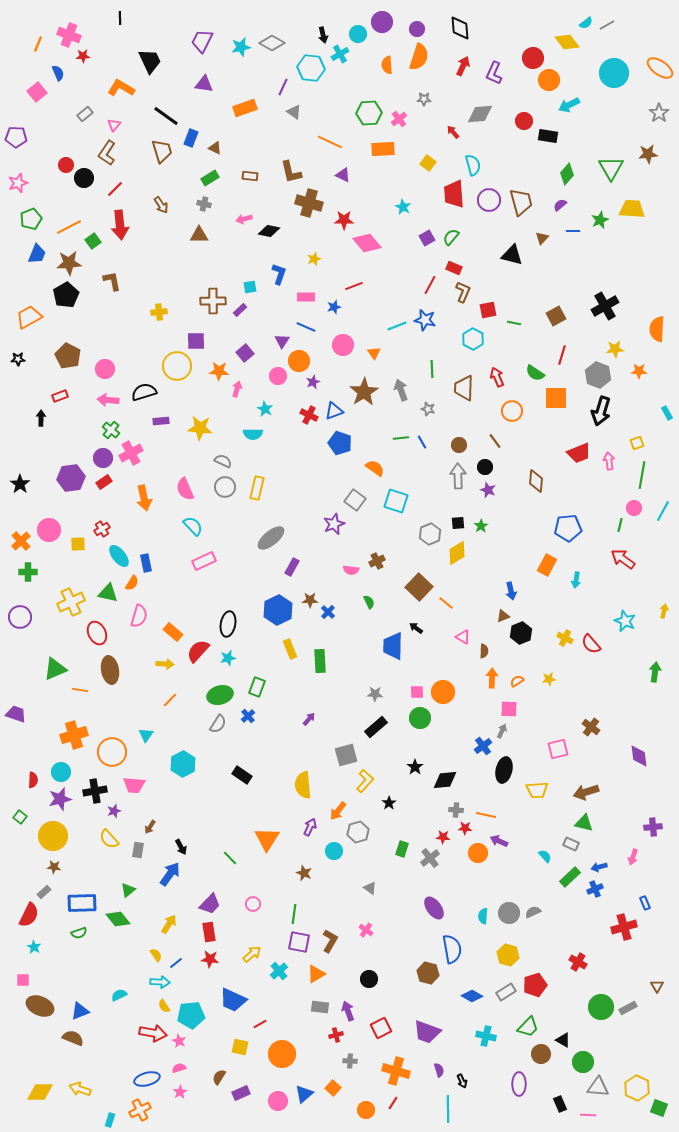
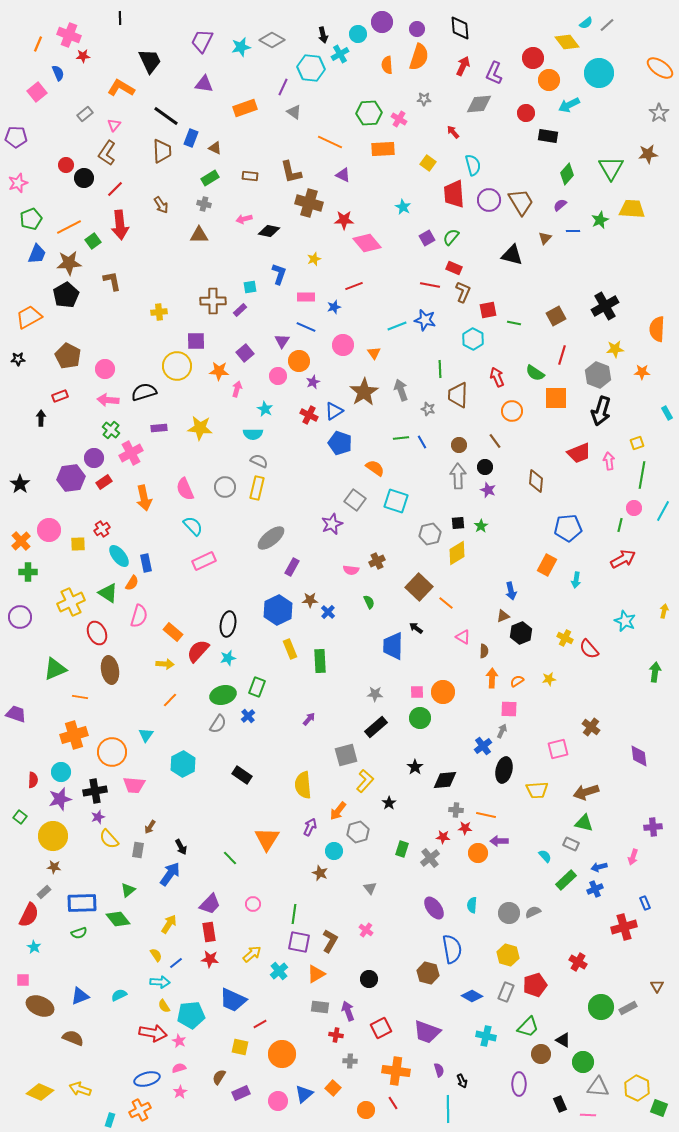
gray line at (607, 25): rotated 14 degrees counterclockwise
gray diamond at (272, 43): moved 3 px up
cyan circle at (614, 73): moved 15 px left
gray diamond at (480, 114): moved 1 px left, 10 px up
pink cross at (399, 119): rotated 21 degrees counterclockwise
red circle at (524, 121): moved 2 px right, 8 px up
brown trapezoid at (162, 151): rotated 15 degrees clockwise
brown trapezoid at (521, 202): rotated 16 degrees counterclockwise
brown triangle at (542, 238): moved 3 px right
red line at (430, 285): rotated 72 degrees clockwise
green line at (432, 369): moved 8 px right
orange star at (639, 371): moved 3 px right, 1 px down
brown trapezoid at (464, 388): moved 6 px left, 7 px down
blue triangle at (334, 411): rotated 12 degrees counterclockwise
purple rectangle at (161, 421): moved 2 px left, 7 px down
purple circle at (103, 458): moved 9 px left
gray semicircle at (223, 461): moved 36 px right
purple star at (334, 524): moved 2 px left
gray hexagon at (430, 534): rotated 10 degrees clockwise
red arrow at (623, 559): rotated 115 degrees clockwise
green triangle at (108, 593): rotated 20 degrees clockwise
red semicircle at (591, 644): moved 2 px left, 5 px down
orange line at (80, 690): moved 7 px down
green ellipse at (220, 695): moved 3 px right
purple star at (114, 811): moved 16 px left, 6 px down
purple arrow at (499, 841): rotated 24 degrees counterclockwise
brown star at (304, 873): moved 16 px right
green rectangle at (570, 877): moved 4 px left, 3 px down
gray triangle at (370, 888): rotated 16 degrees clockwise
cyan semicircle at (483, 916): moved 11 px left, 11 px up
gray rectangle at (506, 992): rotated 36 degrees counterclockwise
blue triangle at (80, 1011): moved 15 px up
red cross at (336, 1035): rotated 24 degrees clockwise
orange cross at (396, 1071): rotated 8 degrees counterclockwise
yellow diamond at (40, 1092): rotated 24 degrees clockwise
red line at (393, 1103): rotated 64 degrees counterclockwise
